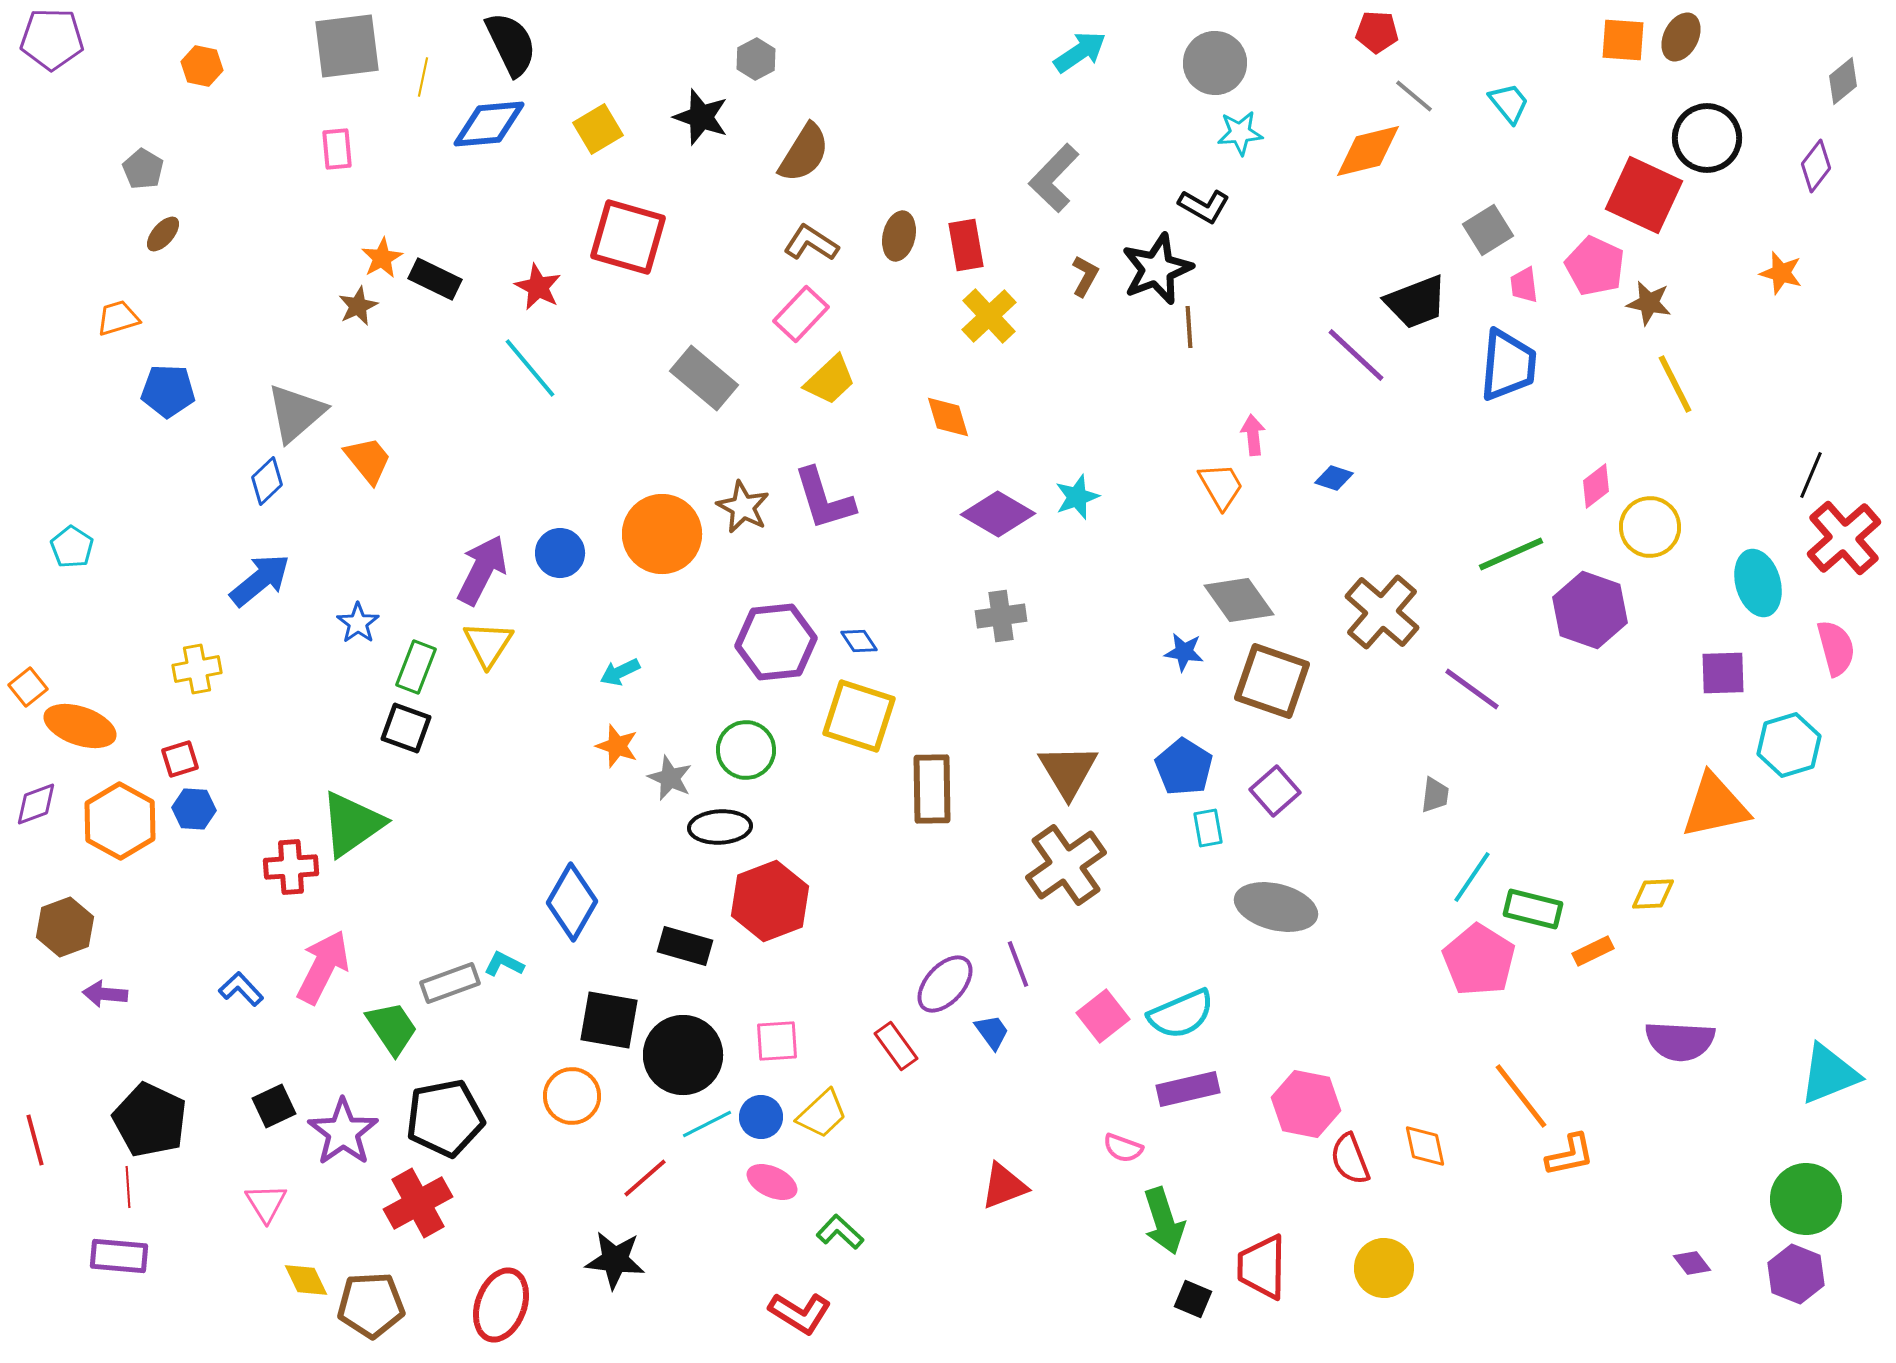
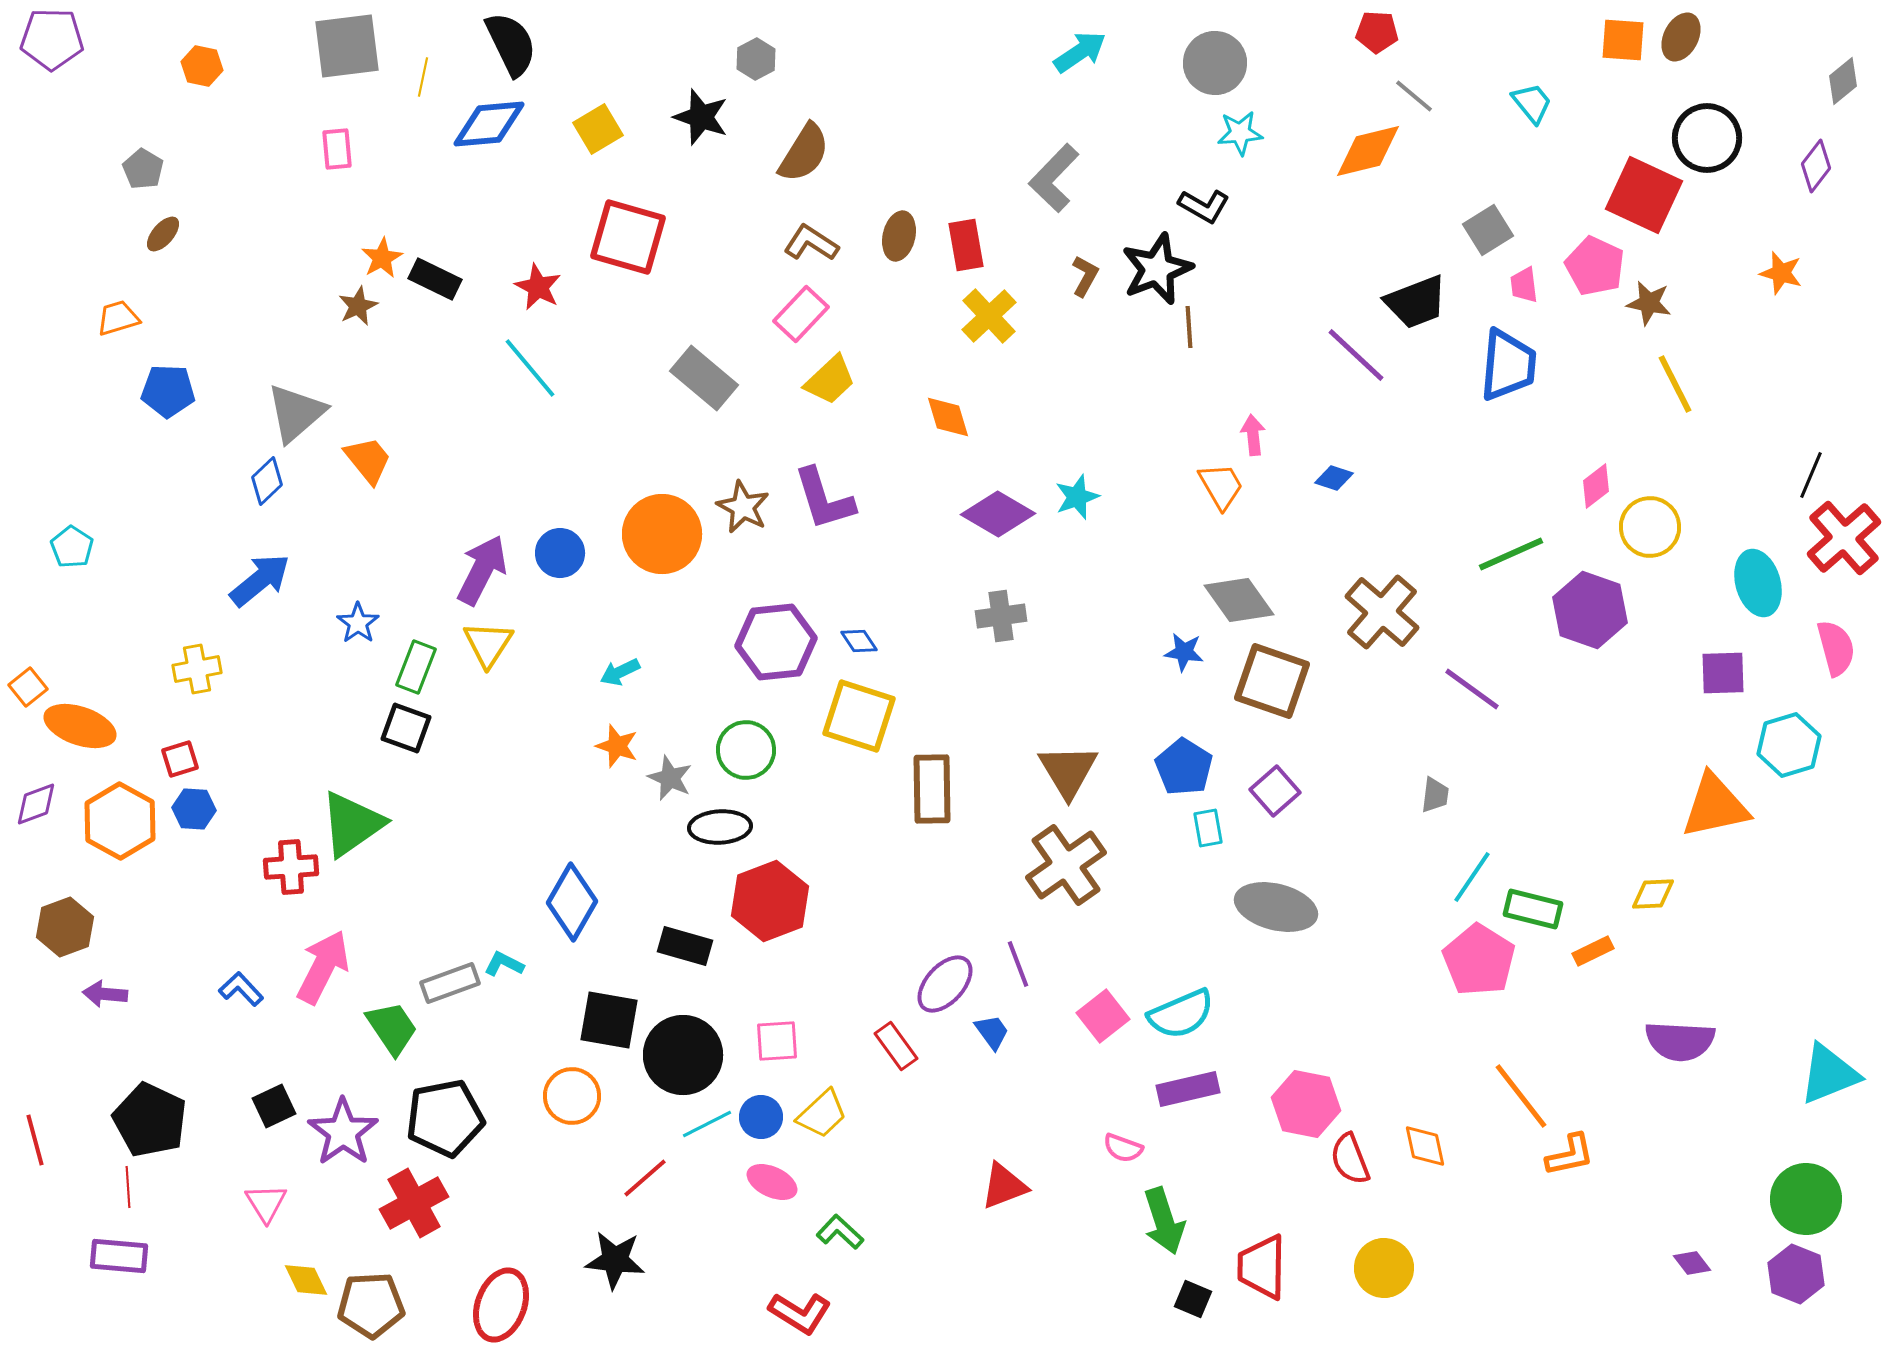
cyan trapezoid at (1509, 103): moved 23 px right
red cross at (418, 1203): moved 4 px left
